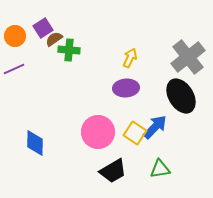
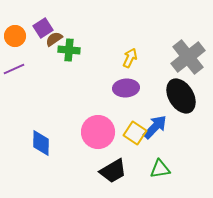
blue diamond: moved 6 px right
